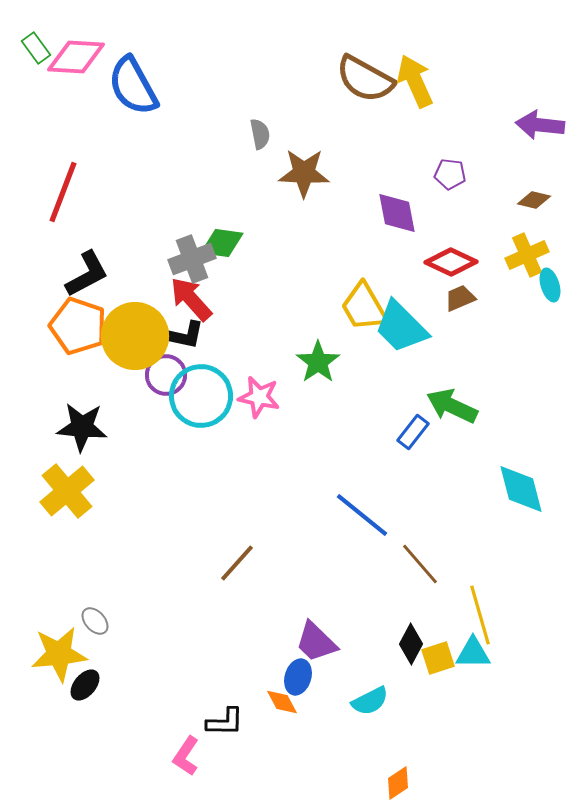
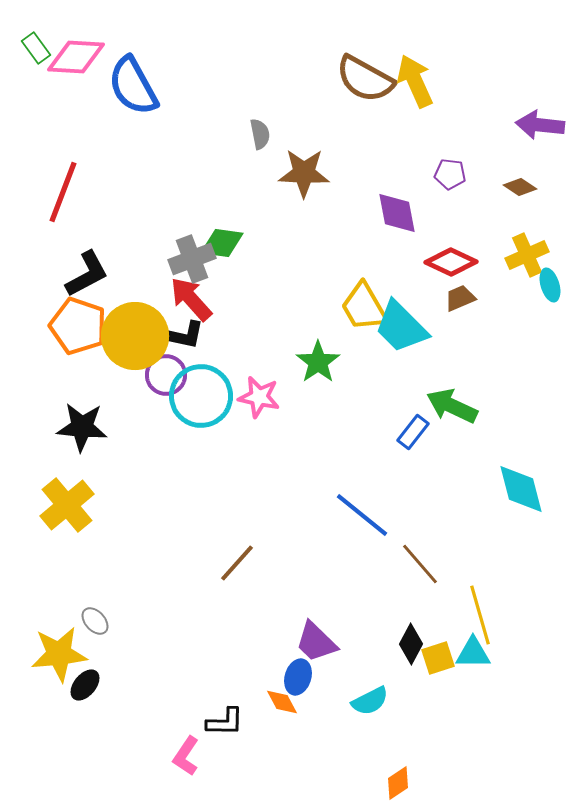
brown diamond at (534, 200): moved 14 px left, 13 px up; rotated 20 degrees clockwise
yellow cross at (67, 491): moved 14 px down
